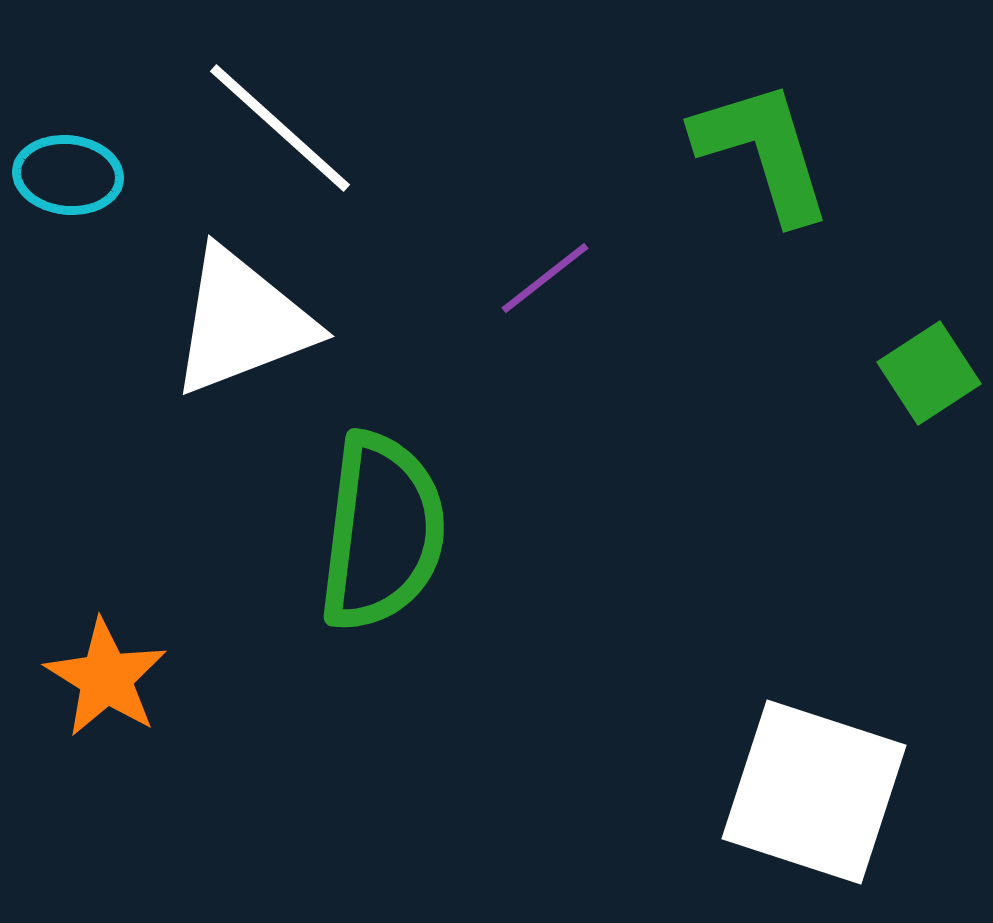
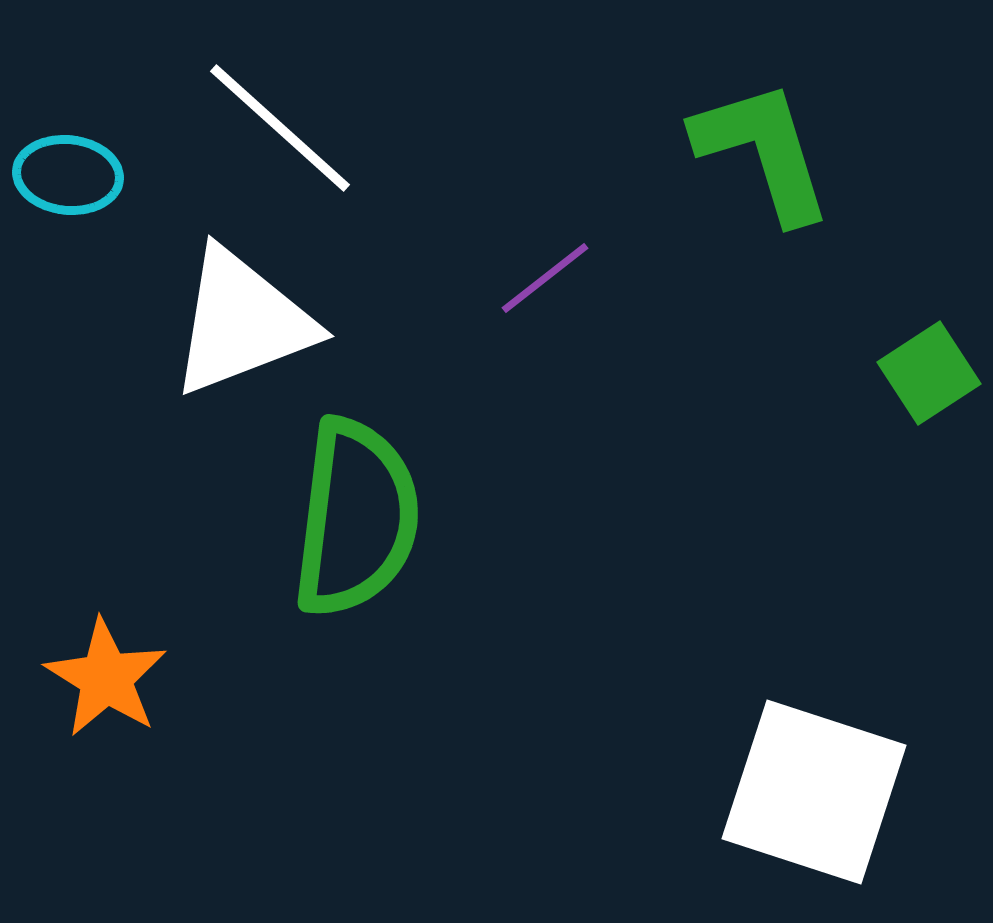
green semicircle: moved 26 px left, 14 px up
